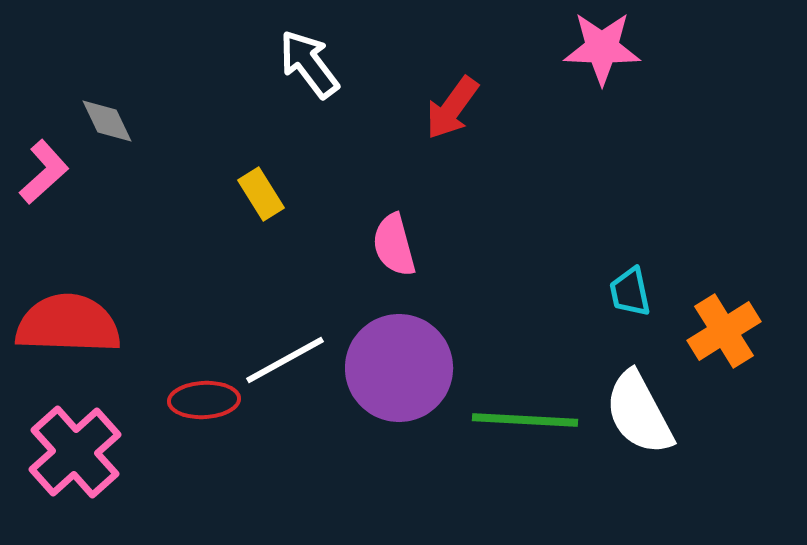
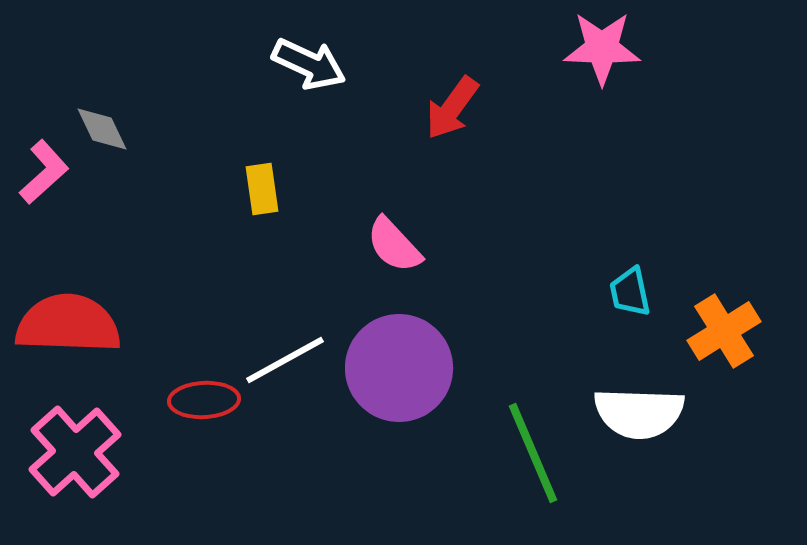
white arrow: rotated 152 degrees clockwise
gray diamond: moved 5 px left, 8 px down
yellow rectangle: moved 1 px right, 5 px up; rotated 24 degrees clockwise
pink semicircle: rotated 28 degrees counterclockwise
white semicircle: rotated 60 degrees counterclockwise
green line: moved 8 px right, 33 px down; rotated 64 degrees clockwise
